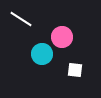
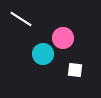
pink circle: moved 1 px right, 1 px down
cyan circle: moved 1 px right
